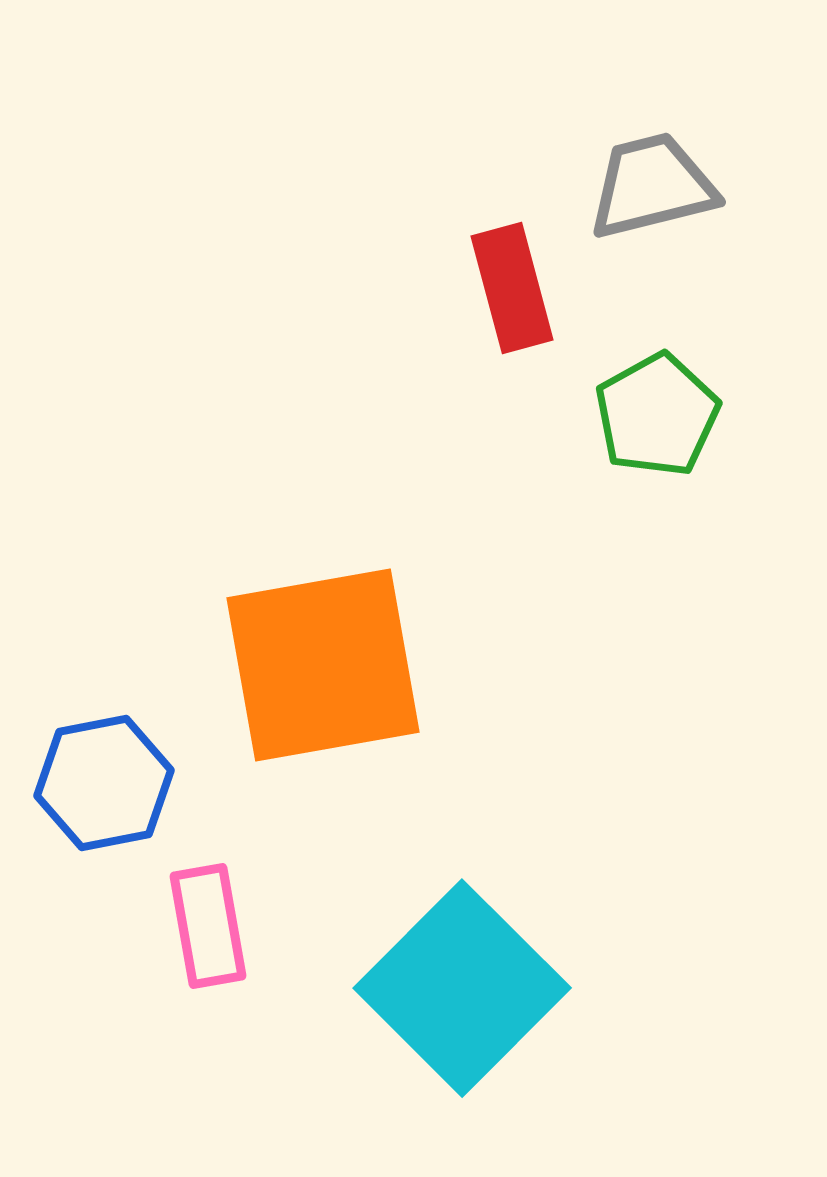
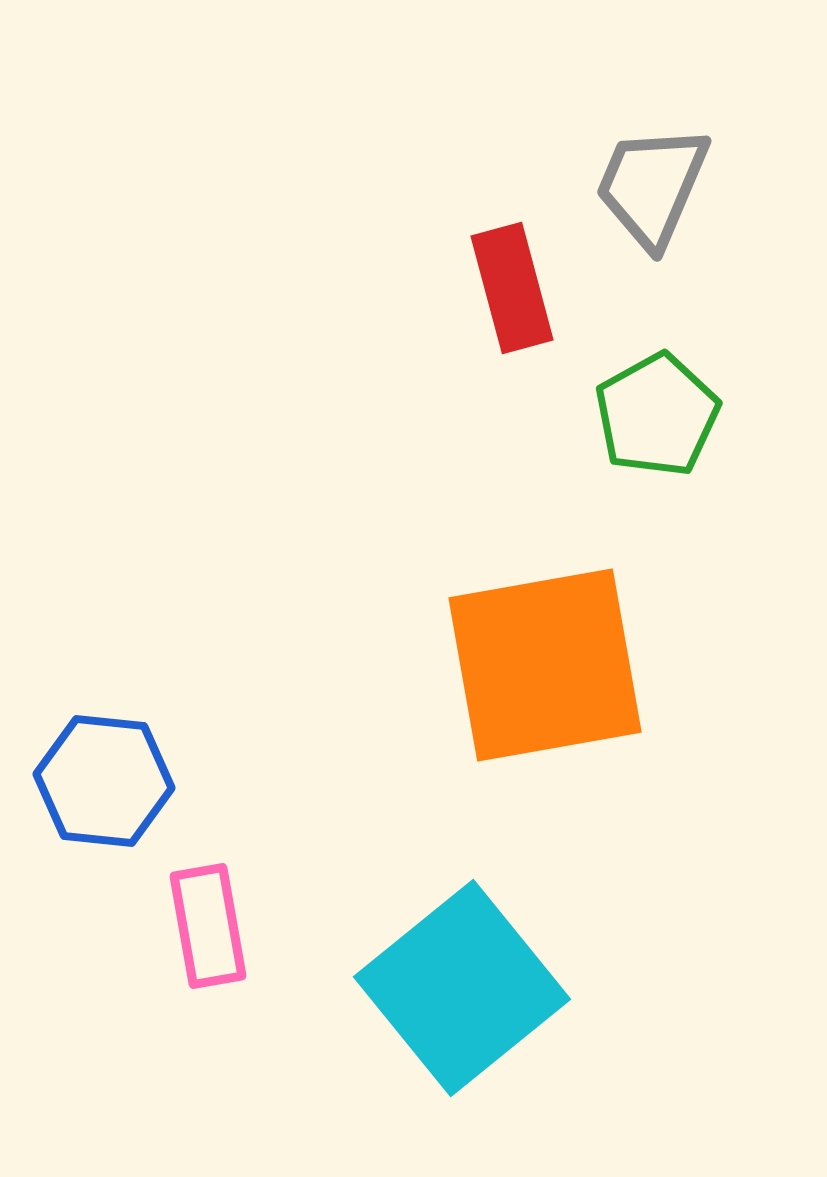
gray trapezoid: rotated 53 degrees counterclockwise
orange square: moved 222 px right
blue hexagon: moved 2 px up; rotated 17 degrees clockwise
cyan square: rotated 6 degrees clockwise
